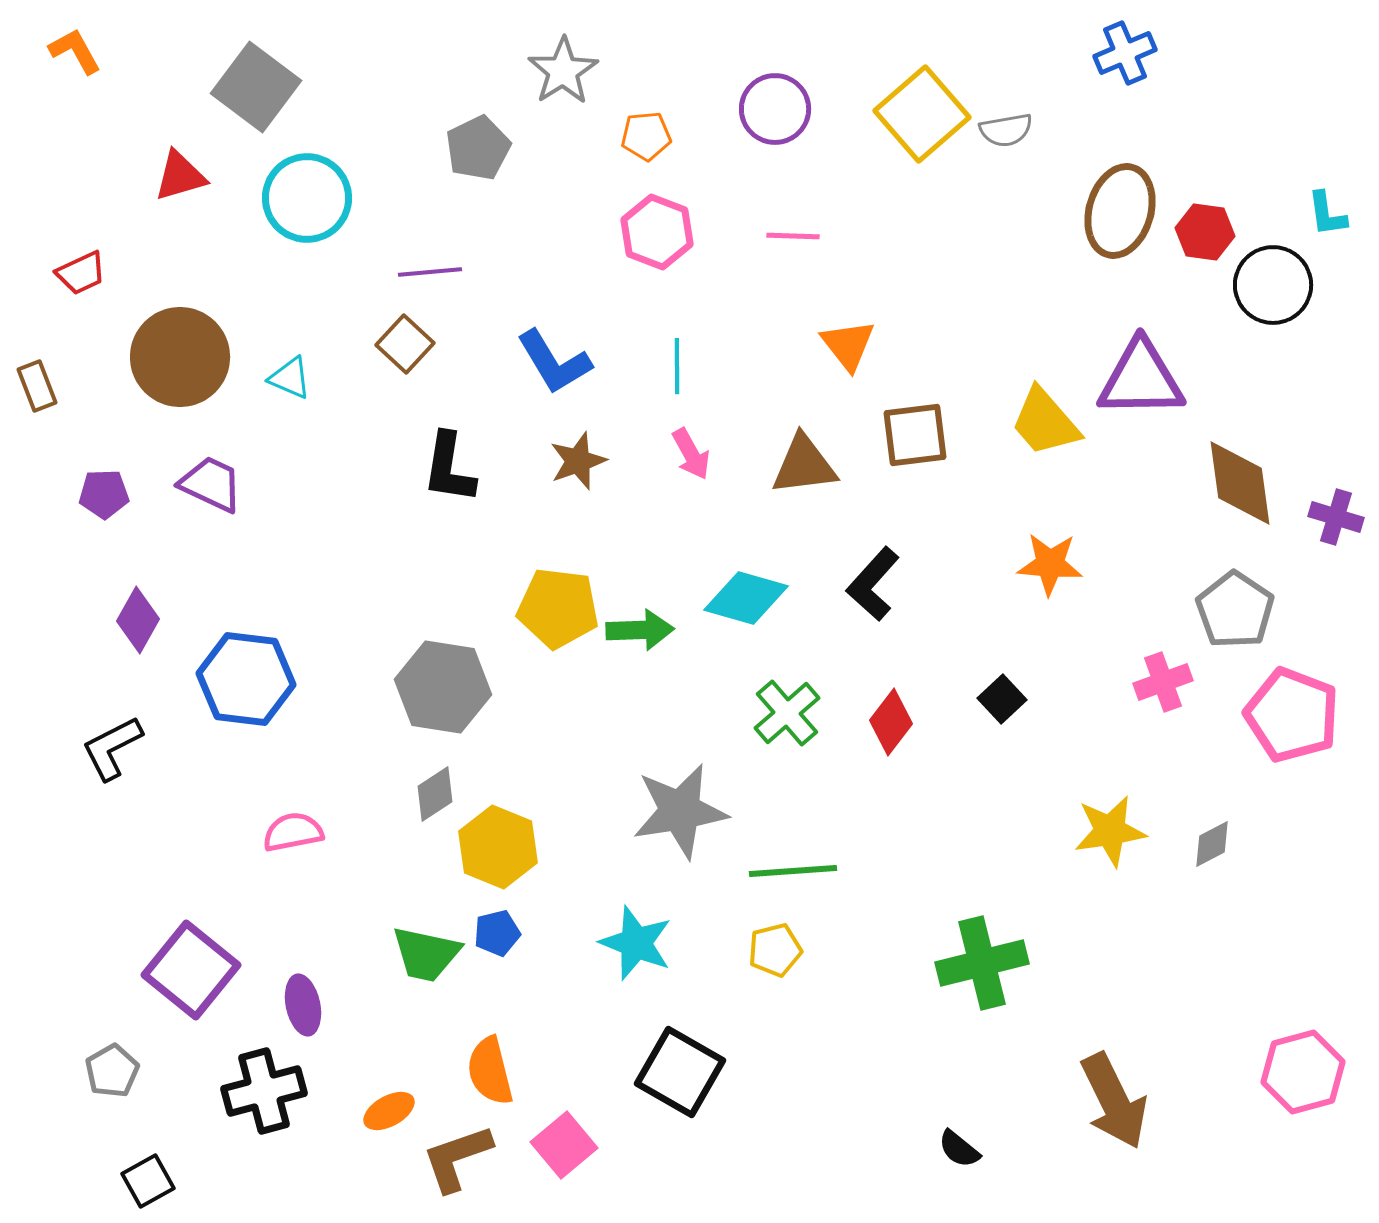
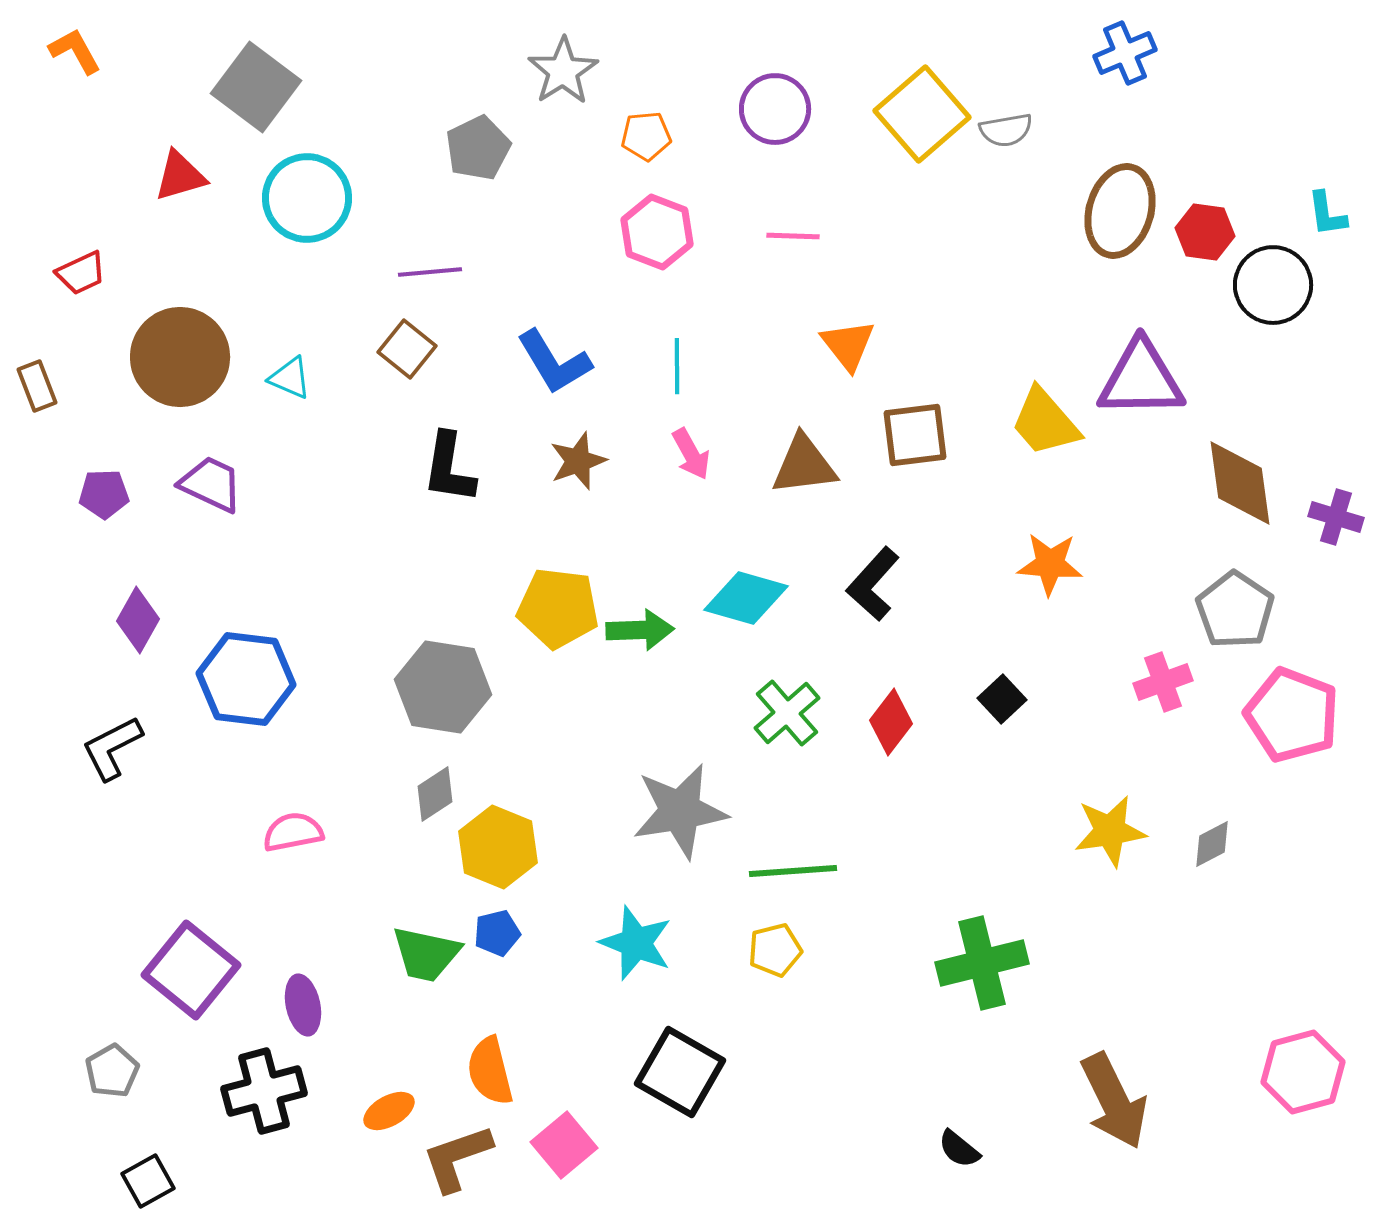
brown square at (405, 344): moved 2 px right, 5 px down; rotated 4 degrees counterclockwise
